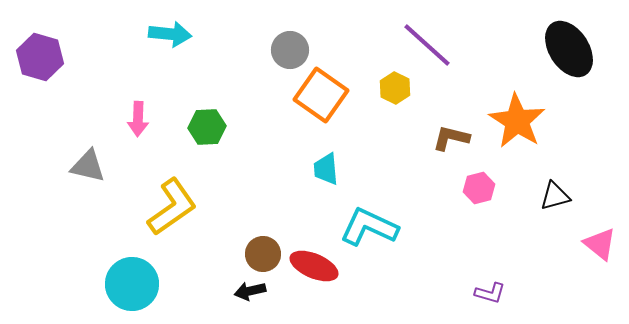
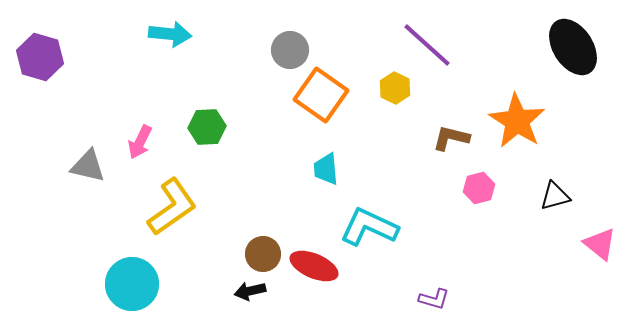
black ellipse: moved 4 px right, 2 px up
pink arrow: moved 2 px right, 23 px down; rotated 24 degrees clockwise
purple L-shape: moved 56 px left, 6 px down
